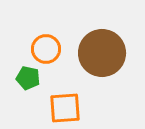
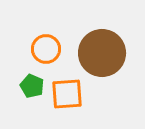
green pentagon: moved 4 px right, 8 px down; rotated 10 degrees clockwise
orange square: moved 2 px right, 14 px up
